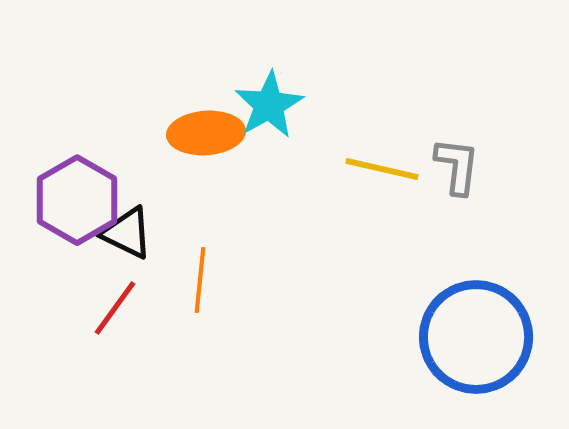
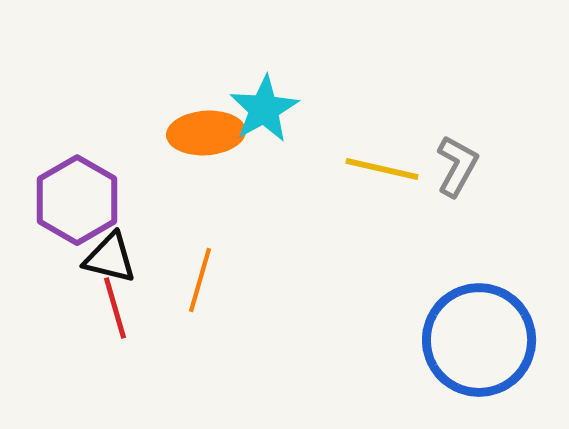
cyan star: moved 5 px left, 4 px down
gray L-shape: rotated 22 degrees clockwise
black triangle: moved 17 px left, 25 px down; rotated 12 degrees counterclockwise
orange line: rotated 10 degrees clockwise
red line: rotated 52 degrees counterclockwise
blue circle: moved 3 px right, 3 px down
